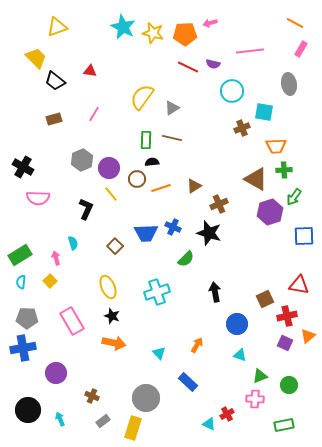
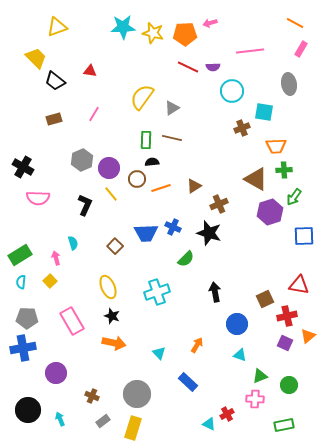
cyan star at (123, 27): rotated 30 degrees counterclockwise
purple semicircle at (213, 64): moved 3 px down; rotated 16 degrees counterclockwise
black L-shape at (86, 209): moved 1 px left, 4 px up
gray circle at (146, 398): moved 9 px left, 4 px up
